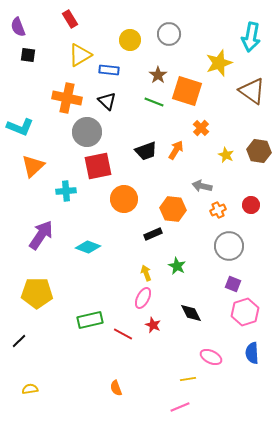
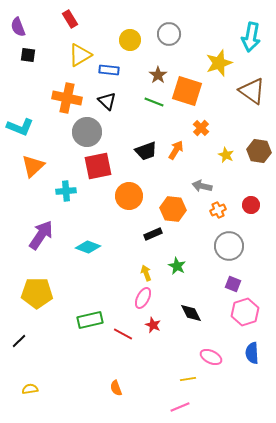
orange circle at (124, 199): moved 5 px right, 3 px up
